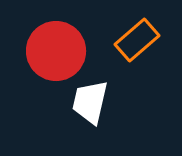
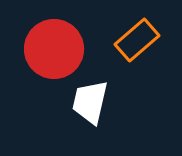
red circle: moved 2 px left, 2 px up
